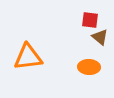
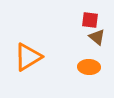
brown triangle: moved 3 px left
orange triangle: rotated 24 degrees counterclockwise
